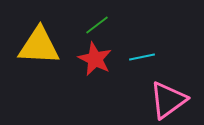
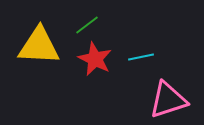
green line: moved 10 px left
cyan line: moved 1 px left
pink triangle: rotated 18 degrees clockwise
